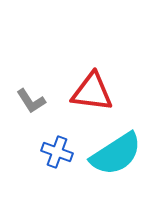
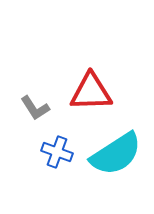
red triangle: moved 1 px left; rotated 9 degrees counterclockwise
gray L-shape: moved 4 px right, 7 px down
